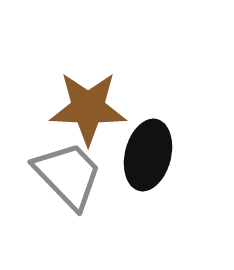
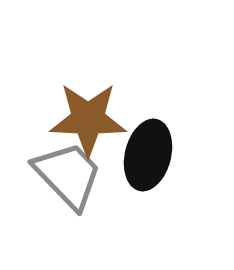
brown star: moved 11 px down
